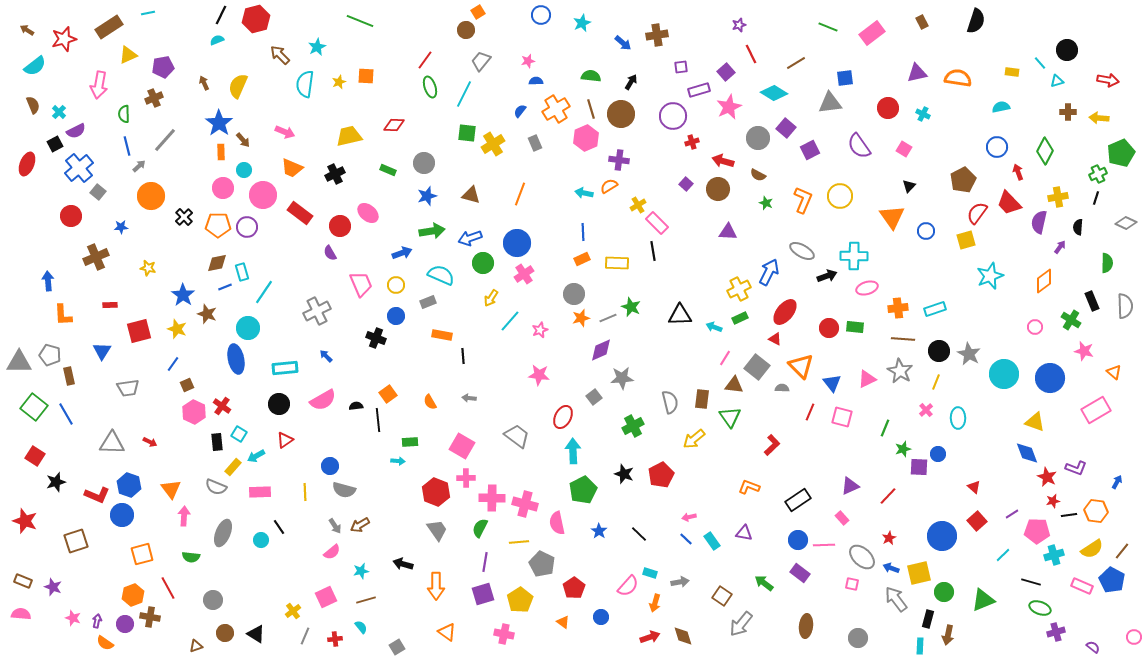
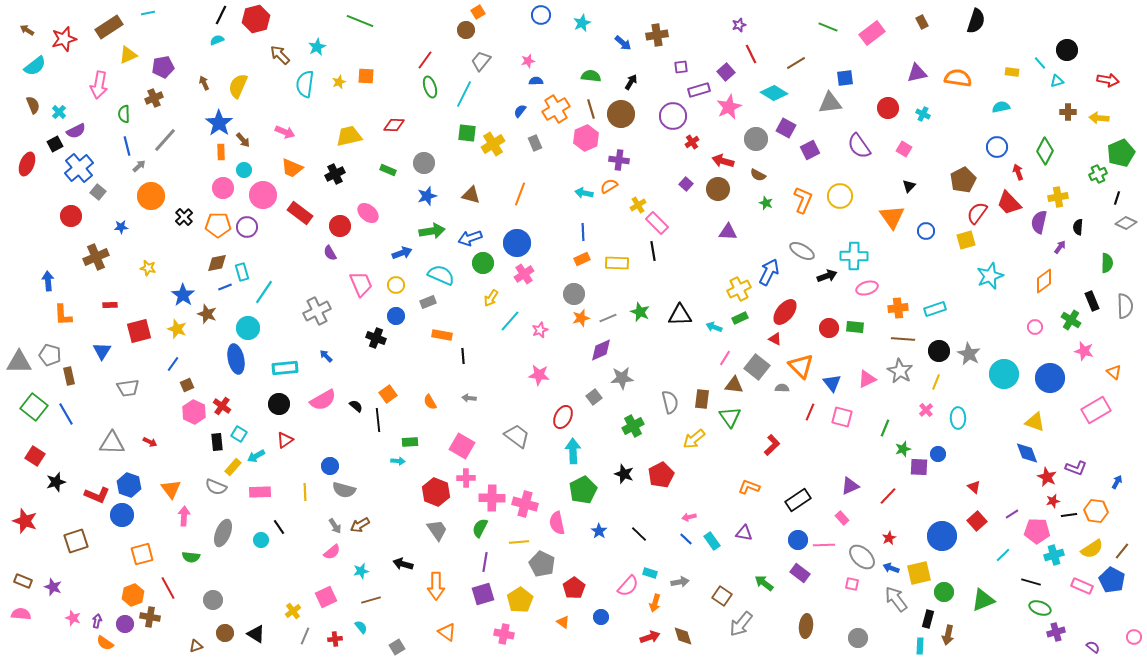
purple square at (786, 128): rotated 12 degrees counterclockwise
gray circle at (758, 138): moved 2 px left, 1 px down
red cross at (692, 142): rotated 16 degrees counterclockwise
black line at (1096, 198): moved 21 px right
green star at (631, 307): moved 9 px right, 5 px down
black semicircle at (356, 406): rotated 48 degrees clockwise
brown line at (366, 600): moved 5 px right
